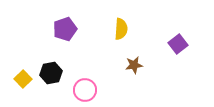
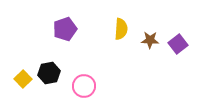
brown star: moved 16 px right, 25 px up; rotated 12 degrees clockwise
black hexagon: moved 2 px left
pink circle: moved 1 px left, 4 px up
